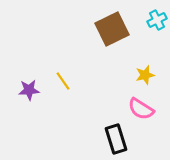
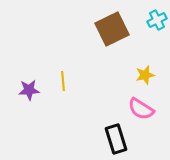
yellow line: rotated 30 degrees clockwise
